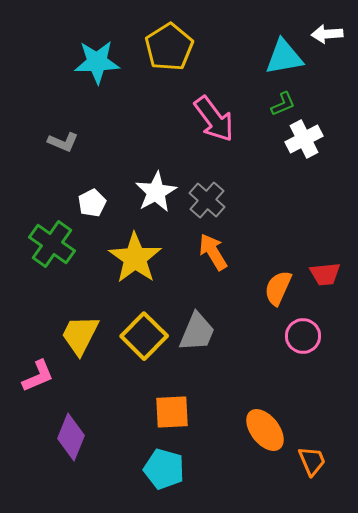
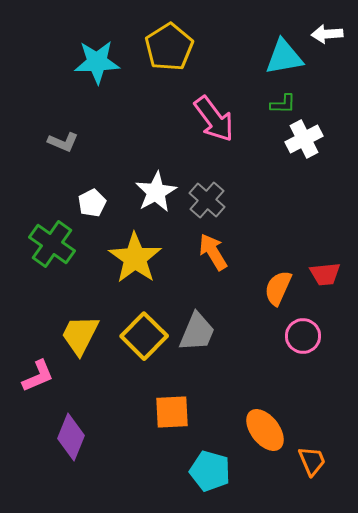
green L-shape: rotated 24 degrees clockwise
cyan pentagon: moved 46 px right, 2 px down
